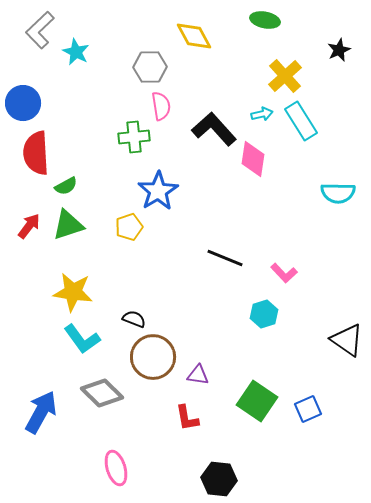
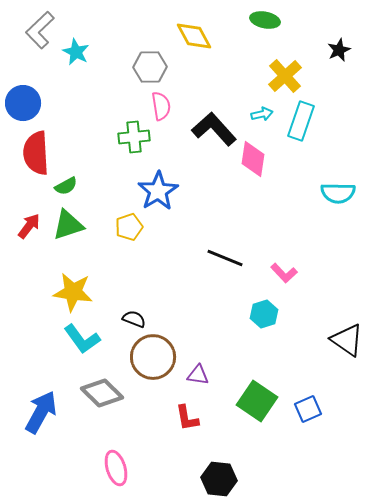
cyan rectangle: rotated 51 degrees clockwise
